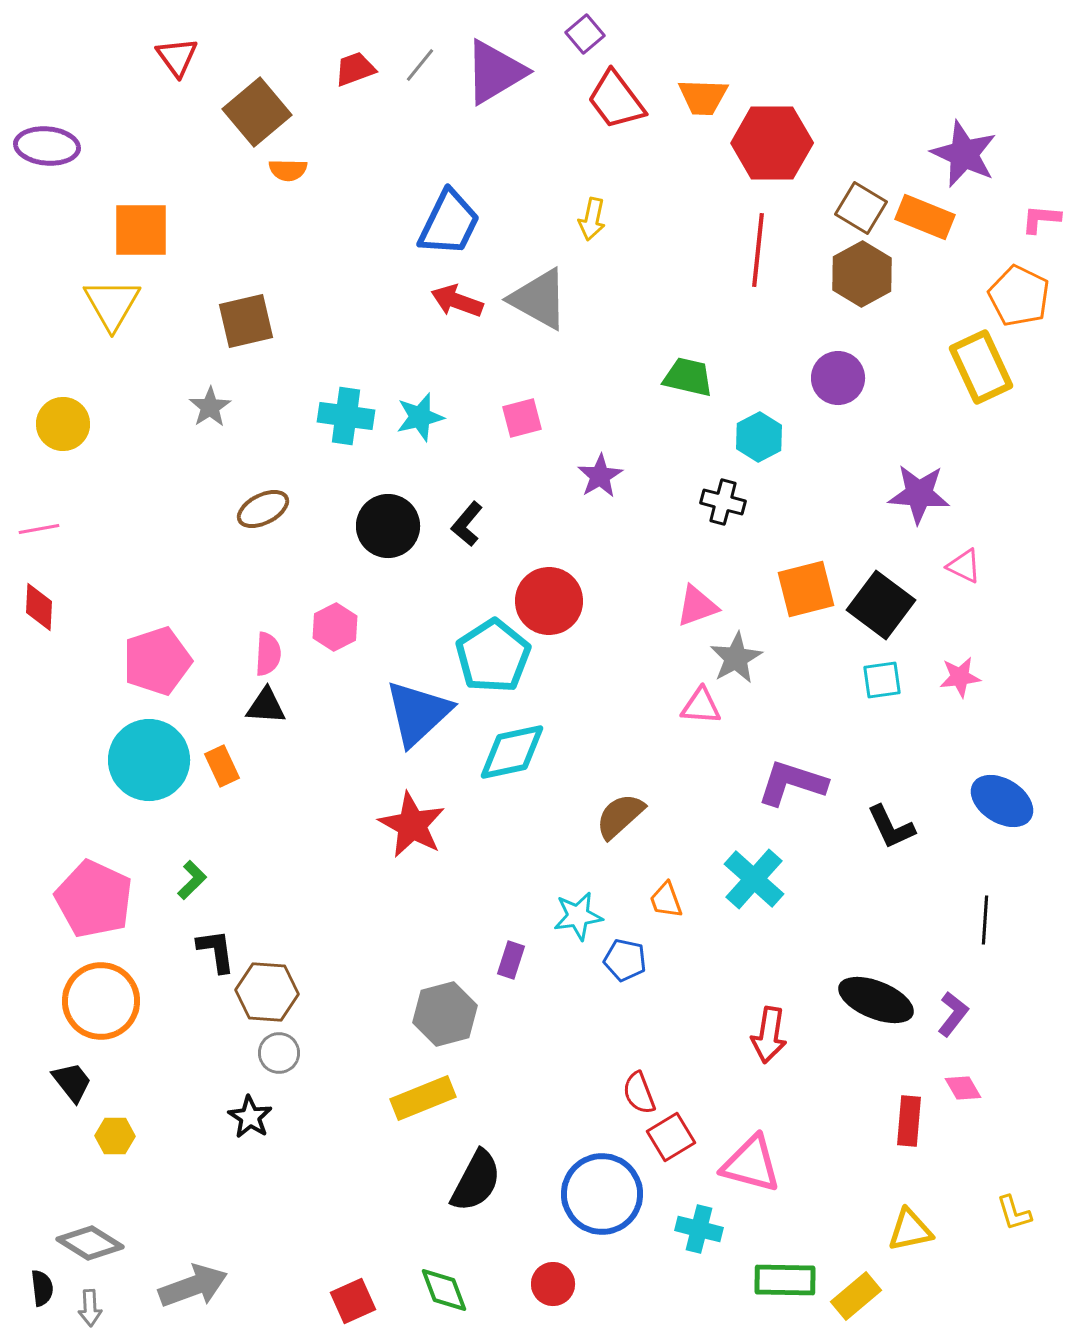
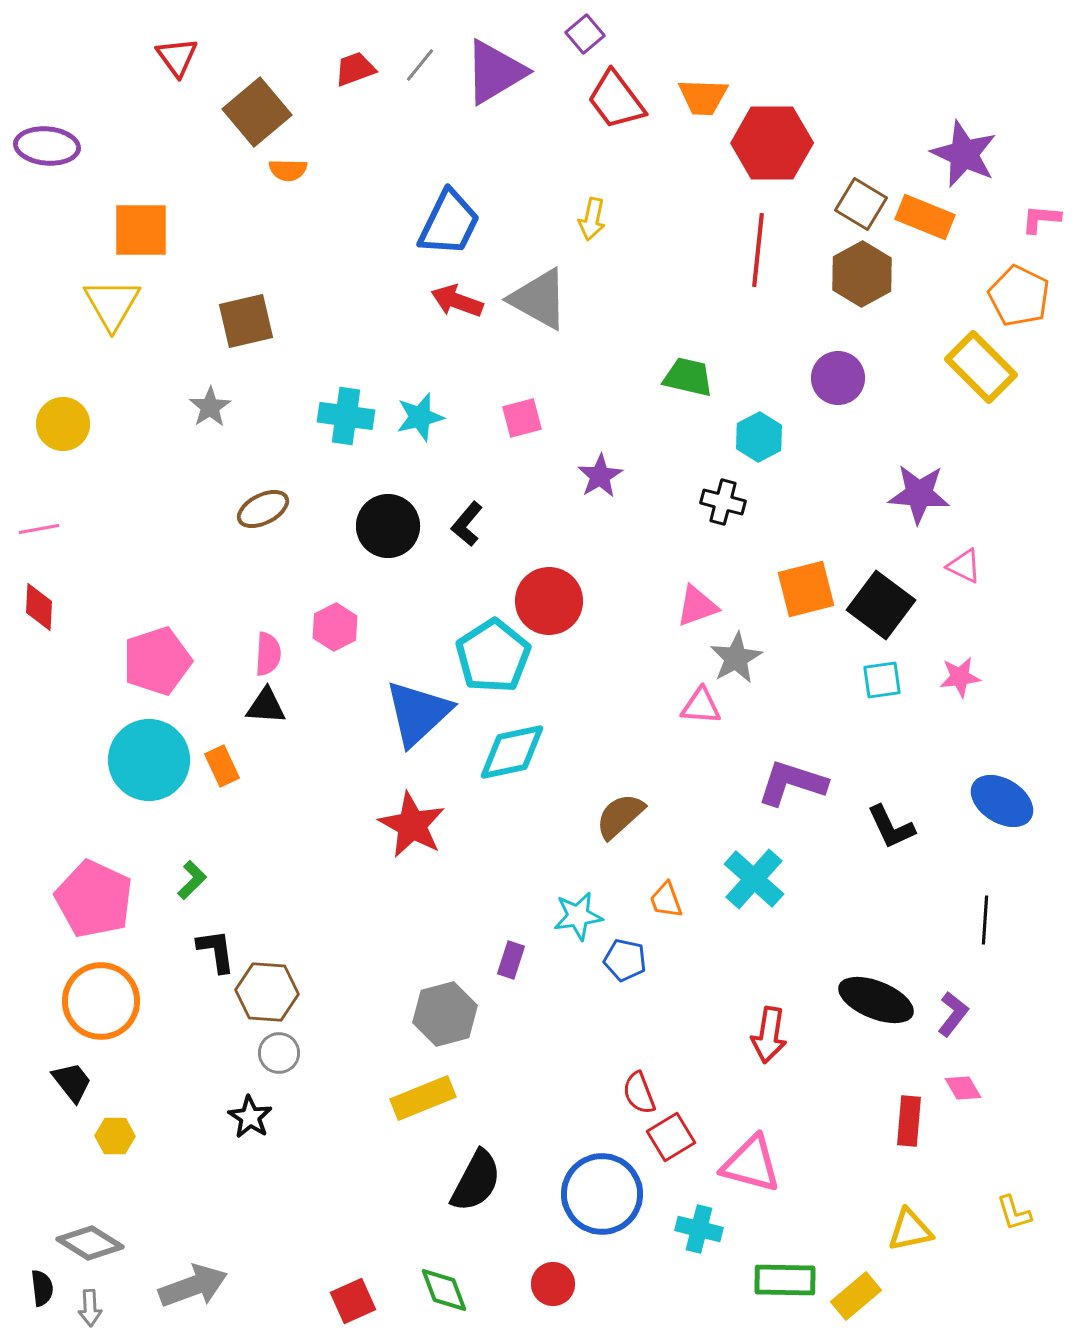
brown square at (861, 208): moved 4 px up
yellow rectangle at (981, 367): rotated 20 degrees counterclockwise
